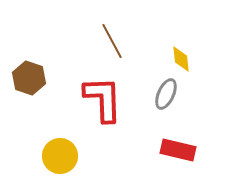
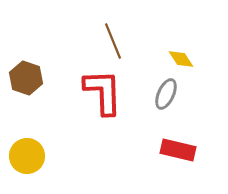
brown line: moved 1 px right; rotated 6 degrees clockwise
yellow diamond: rotated 28 degrees counterclockwise
brown hexagon: moved 3 px left
red L-shape: moved 7 px up
yellow circle: moved 33 px left
